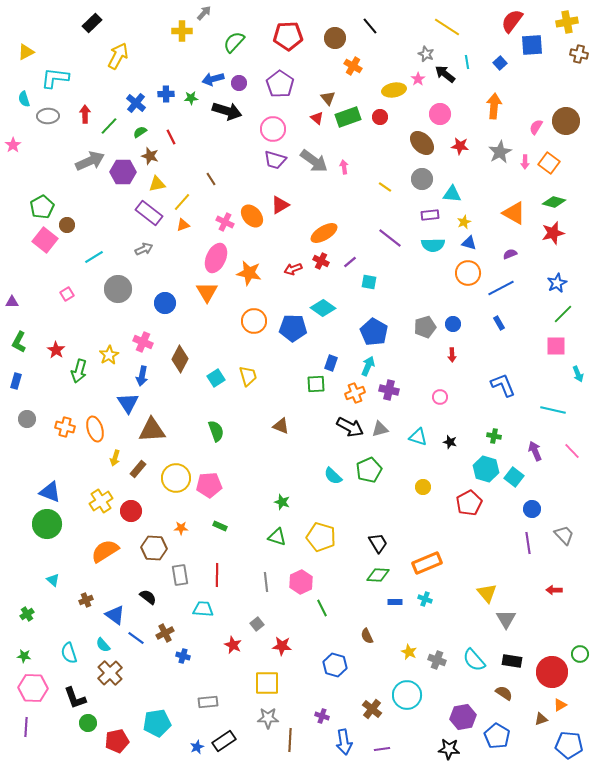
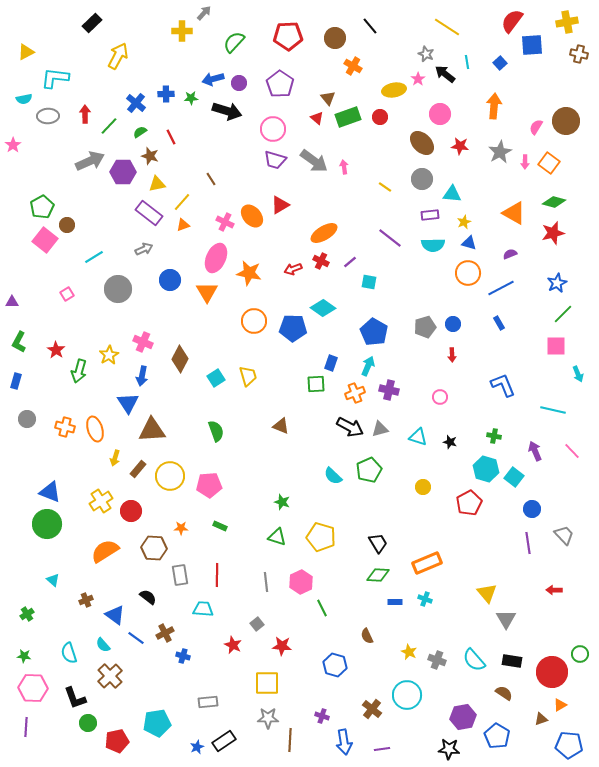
cyan semicircle at (24, 99): rotated 84 degrees counterclockwise
blue circle at (165, 303): moved 5 px right, 23 px up
yellow circle at (176, 478): moved 6 px left, 2 px up
brown cross at (110, 673): moved 3 px down
